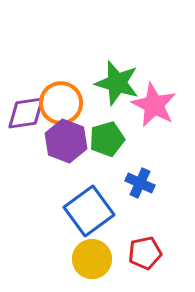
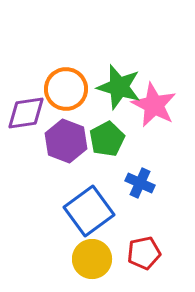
green star: moved 2 px right, 4 px down
orange circle: moved 5 px right, 14 px up
green pentagon: rotated 12 degrees counterclockwise
red pentagon: moved 1 px left
